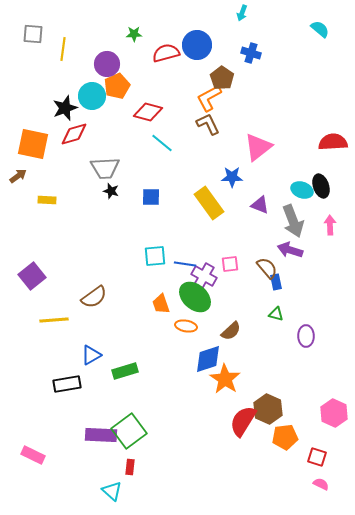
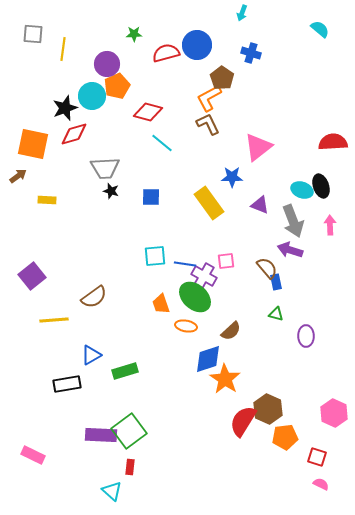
pink square at (230, 264): moved 4 px left, 3 px up
